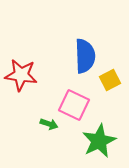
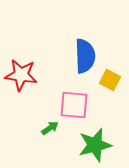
yellow square: rotated 35 degrees counterclockwise
pink square: rotated 20 degrees counterclockwise
green arrow: moved 1 px right, 4 px down; rotated 54 degrees counterclockwise
green star: moved 4 px left, 4 px down; rotated 12 degrees clockwise
